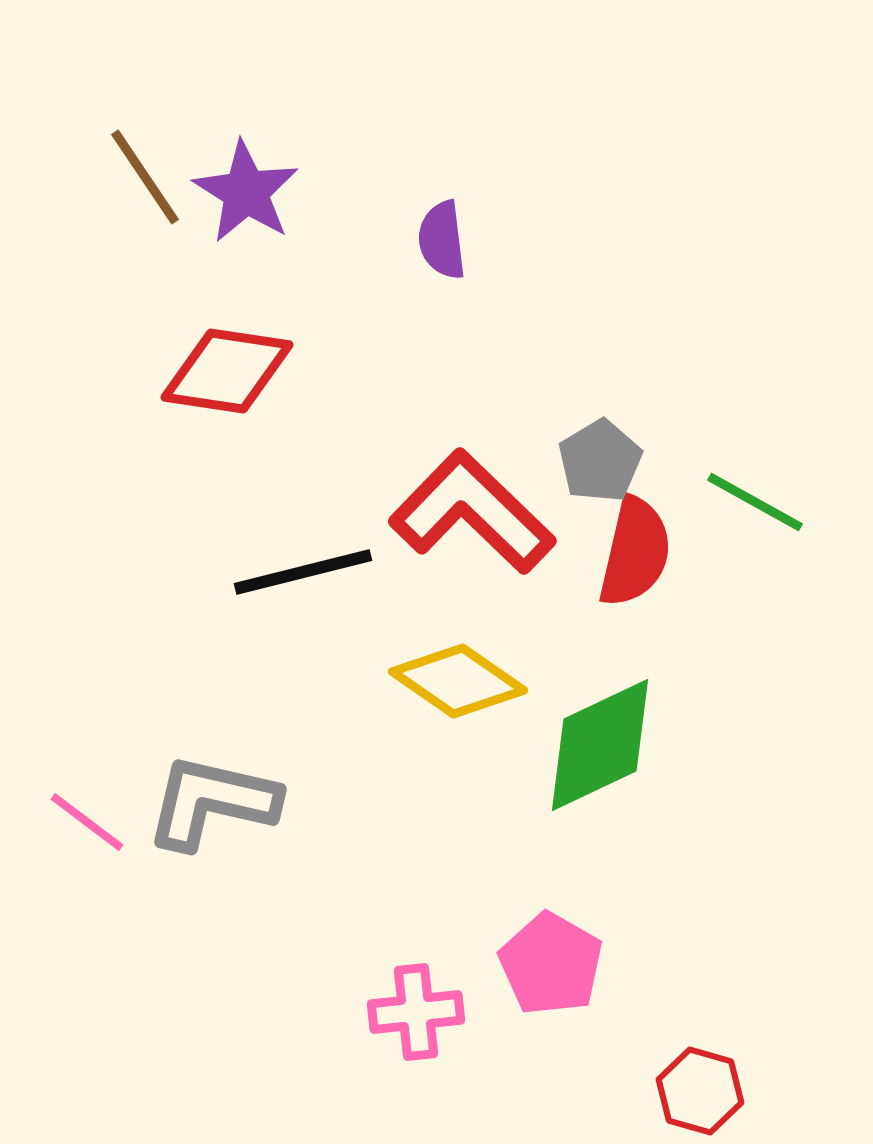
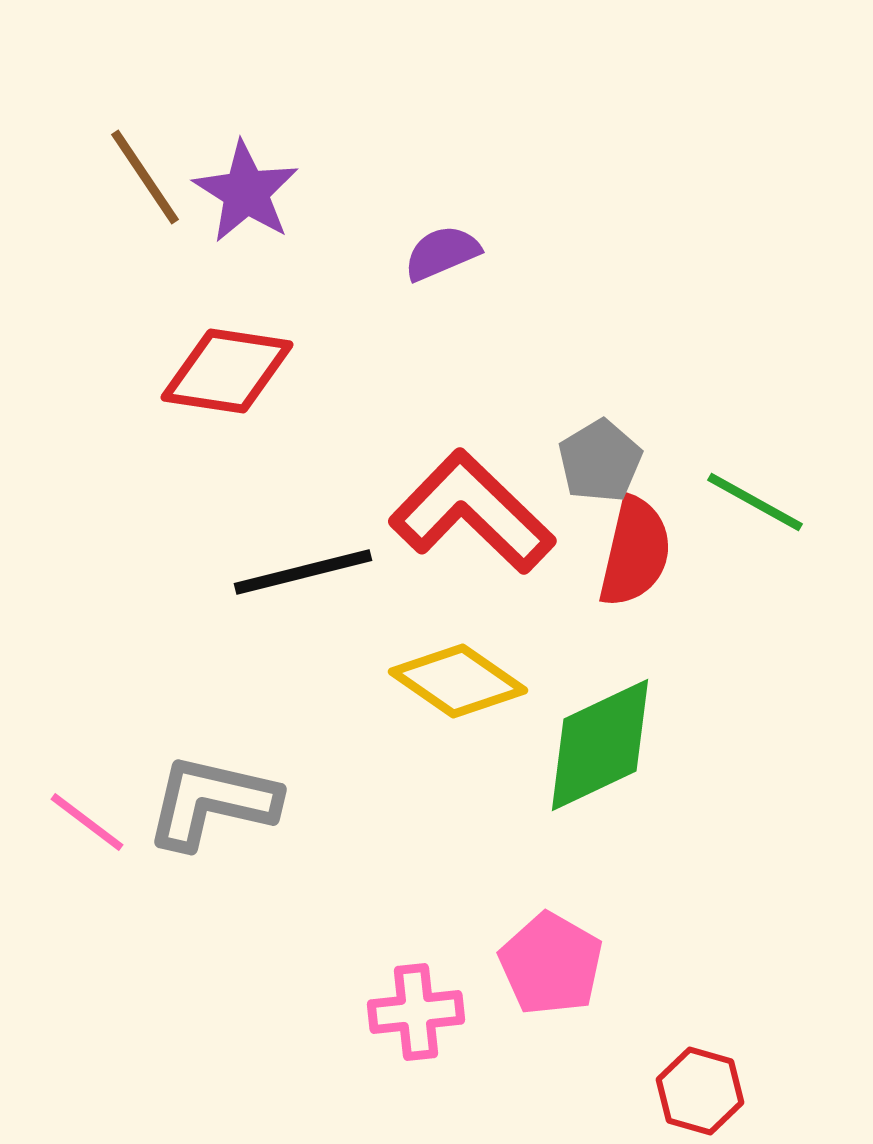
purple semicircle: moved 13 px down; rotated 74 degrees clockwise
